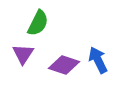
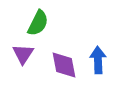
blue arrow: rotated 24 degrees clockwise
purple diamond: rotated 60 degrees clockwise
